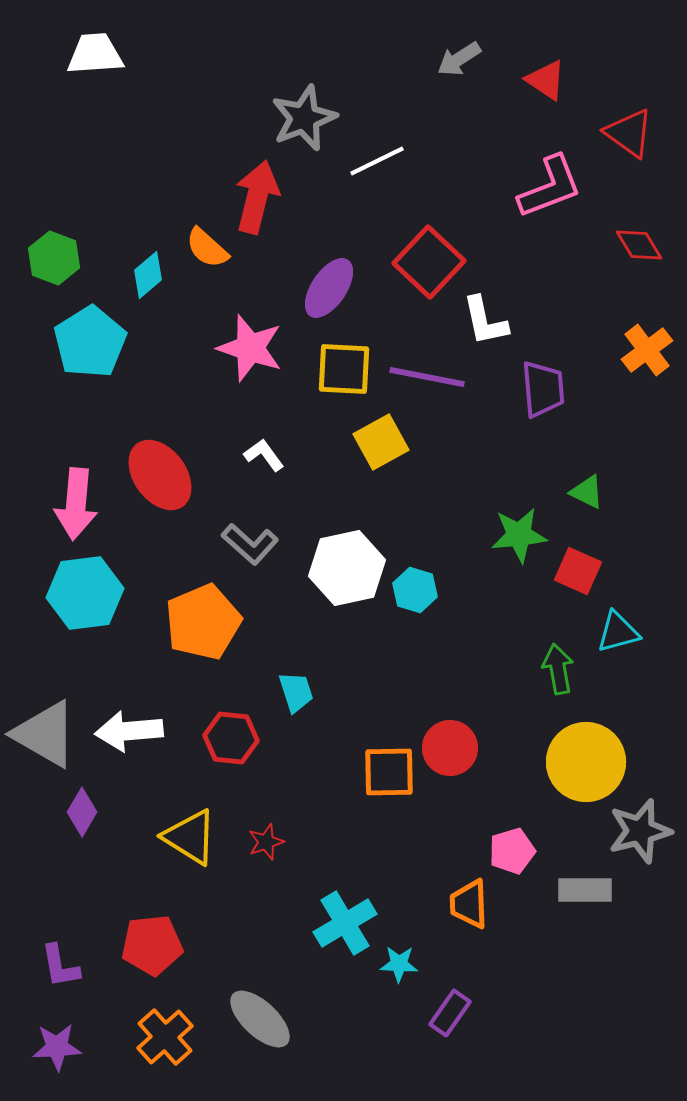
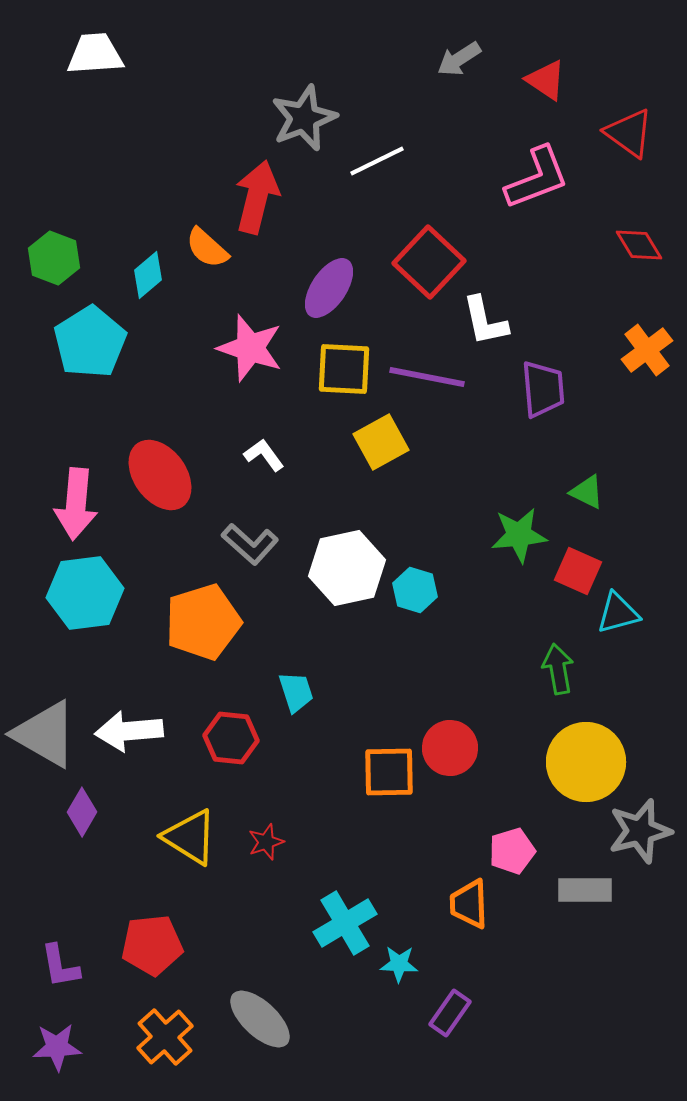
pink L-shape at (550, 187): moved 13 px left, 9 px up
orange pentagon at (203, 622): rotated 6 degrees clockwise
cyan triangle at (618, 632): moved 19 px up
